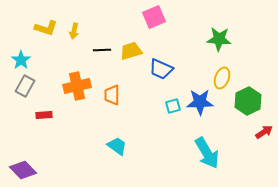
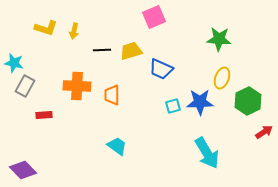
cyan star: moved 7 px left, 3 px down; rotated 24 degrees counterclockwise
orange cross: rotated 16 degrees clockwise
